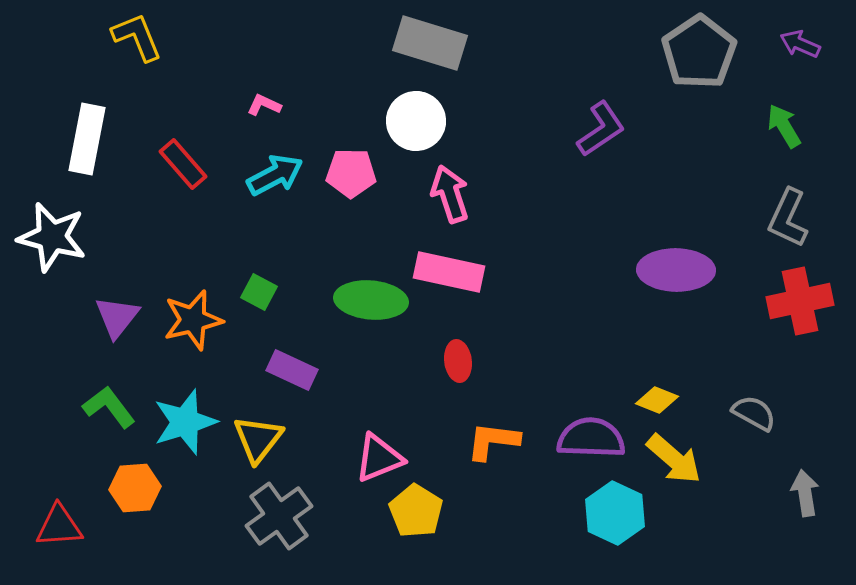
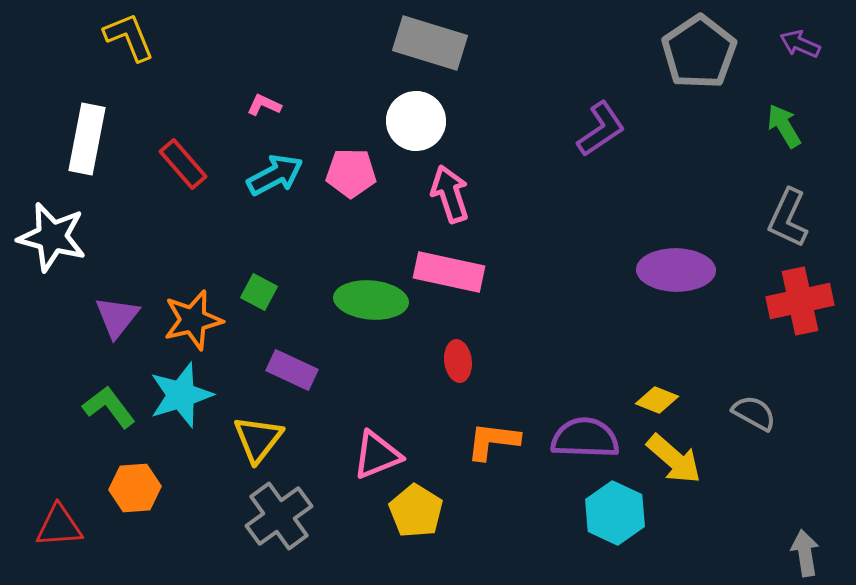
yellow L-shape: moved 8 px left
cyan star: moved 4 px left, 27 px up
purple semicircle: moved 6 px left
pink triangle: moved 2 px left, 3 px up
gray arrow: moved 60 px down
